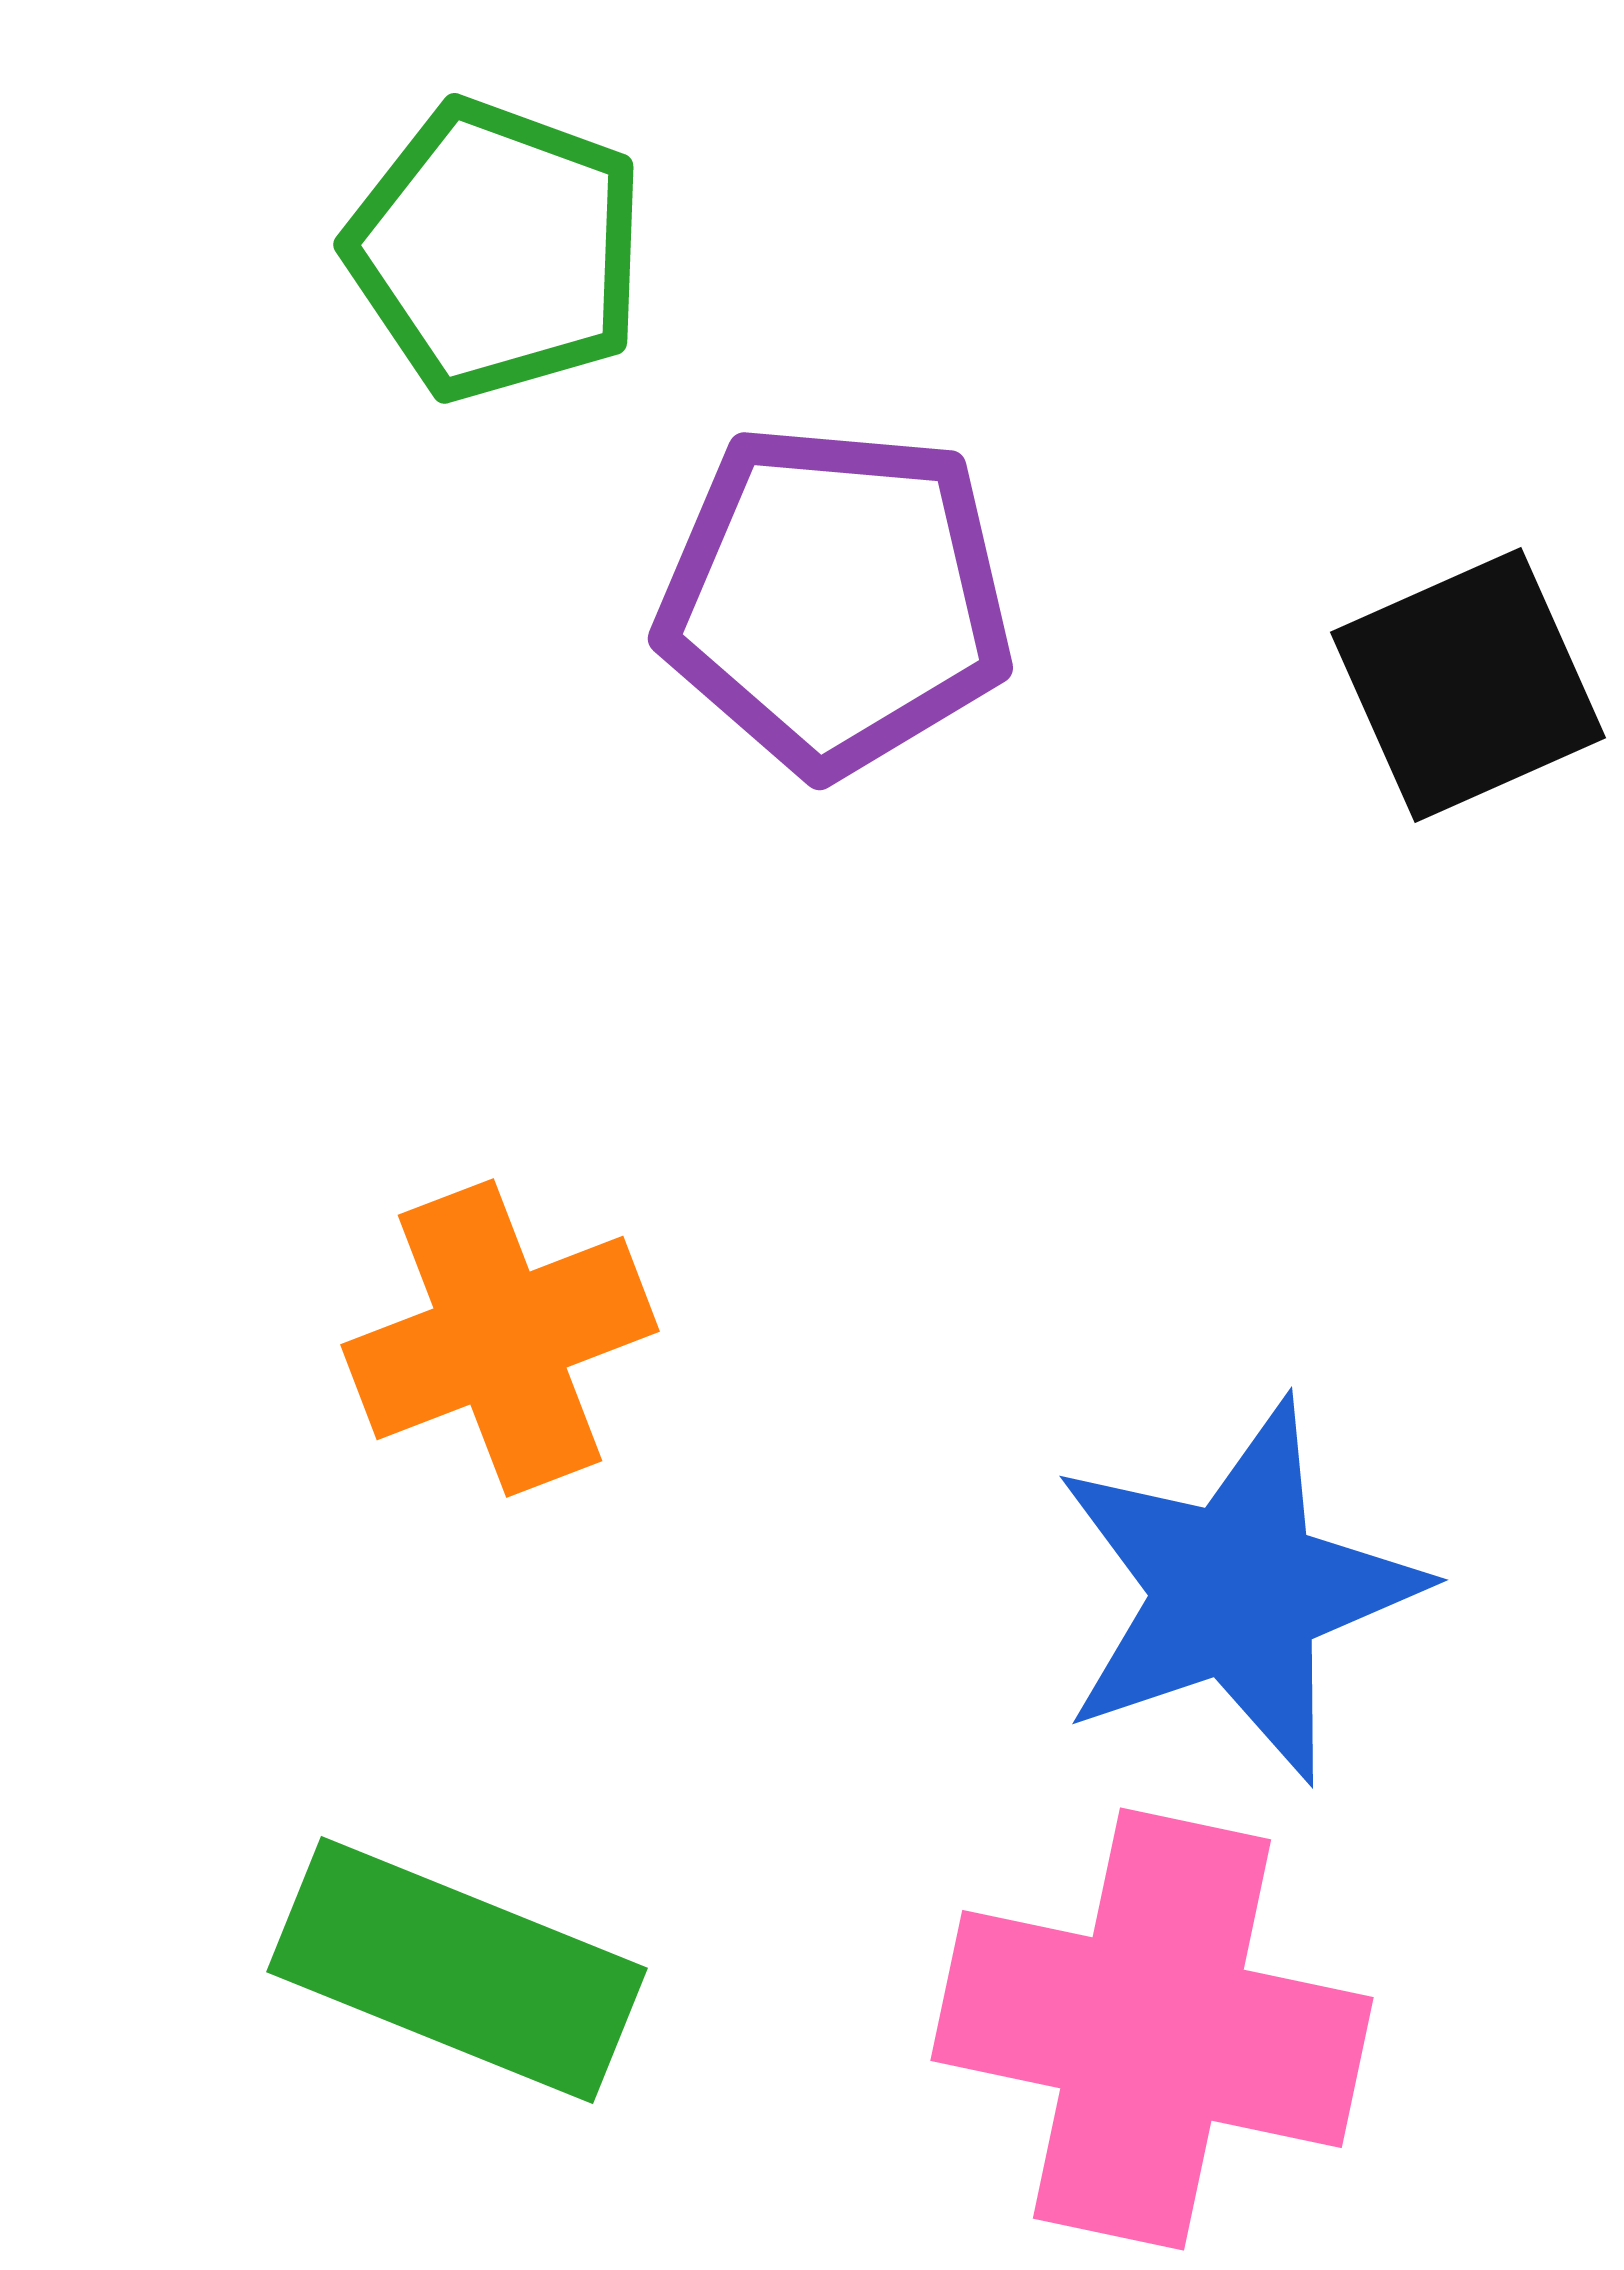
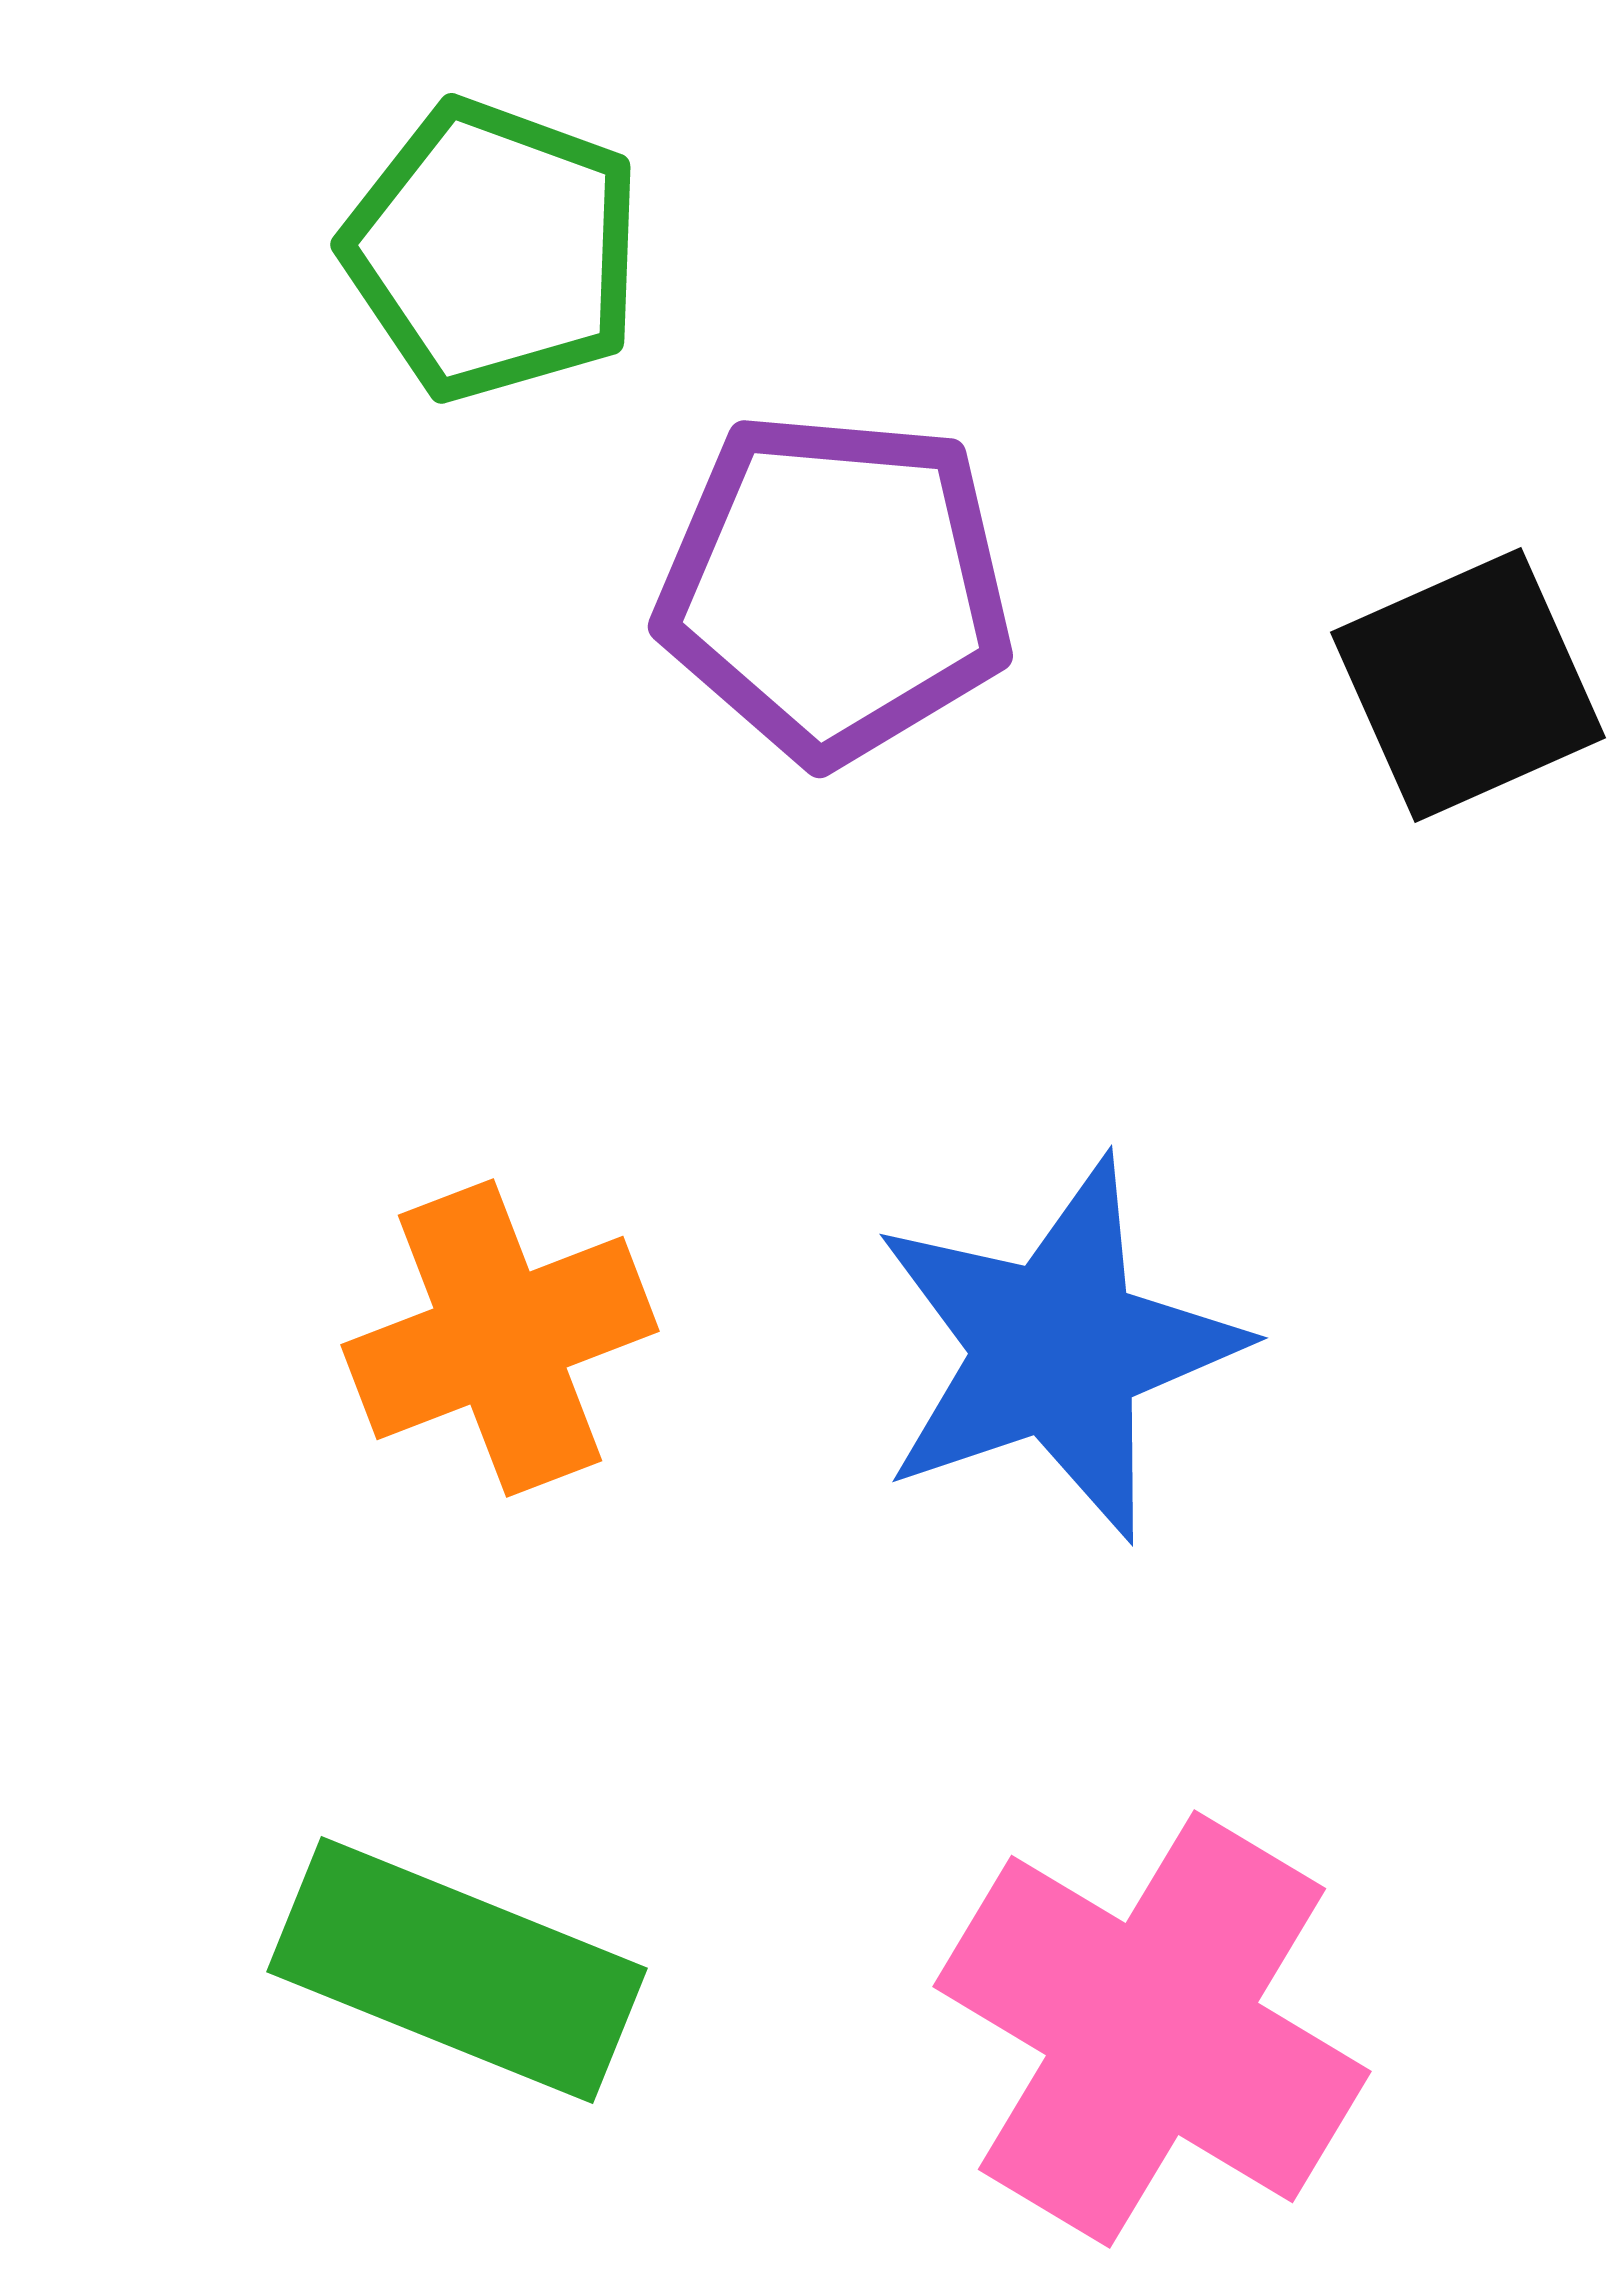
green pentagon: moved 3 px left
purple pentagon: moved 12 px up
blue star: moved 180 px left, 242 px up
pink cross: rotated 19 degrees clockwise
